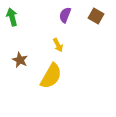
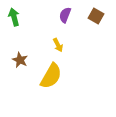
green arrow: moved 2 px right
